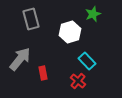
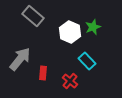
green star: moved 13 px down
gray rectangle: moved 2 px right, 3 px up; rotated 35 degrees counterclockwise
white hexagon: rotated 20 degrees counterclockwise
red rectangle: rotated 16 degrees clockwise
red cross: moved 8 px left
